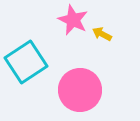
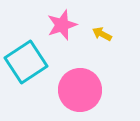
pink star: moved 11 px left, 5 px down; rotated 28 degrees clockwise
